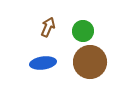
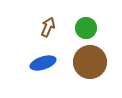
green circle: moved 3 px right, 3 px up
blue ellipse: rotated 10 degrees counterclockwise
